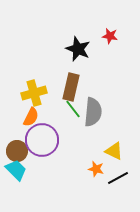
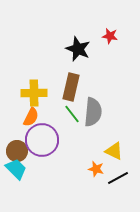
yellow cross: rotated 15 degrees clockwise
green line: moved 1 px left, 5 px down
cyan trapezoid: moved 1 px up
